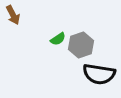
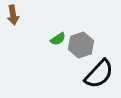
brown arrow: rotated 18 degrees clockwise
black semicircle: rotated 56 degrees counterclockwise
